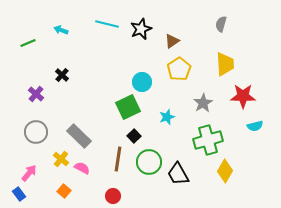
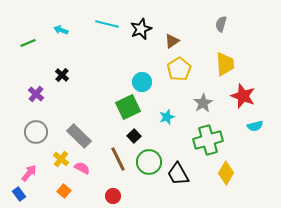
red star: rotated 20 degrees clockwise
brown line: rotated 35 degrees counterclockwise
yellow diamond: moved 1 px right, 2 px down
